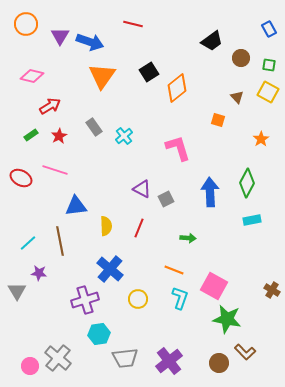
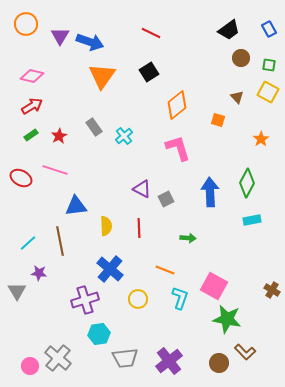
red line at (133, 24): moved 18 px right, 9 px down; rotated 12 degrees clockwise
black trapezoid at (212, 41): moved 17 px right, 11 px up
orange diamond at (177, 88): moved 17 px down
red arrow at (50, 106): moved 18 px left
red line at (139, 228): rotated 24 degrees counterclockwise
orange line at (174, 270): moved 9 px left
